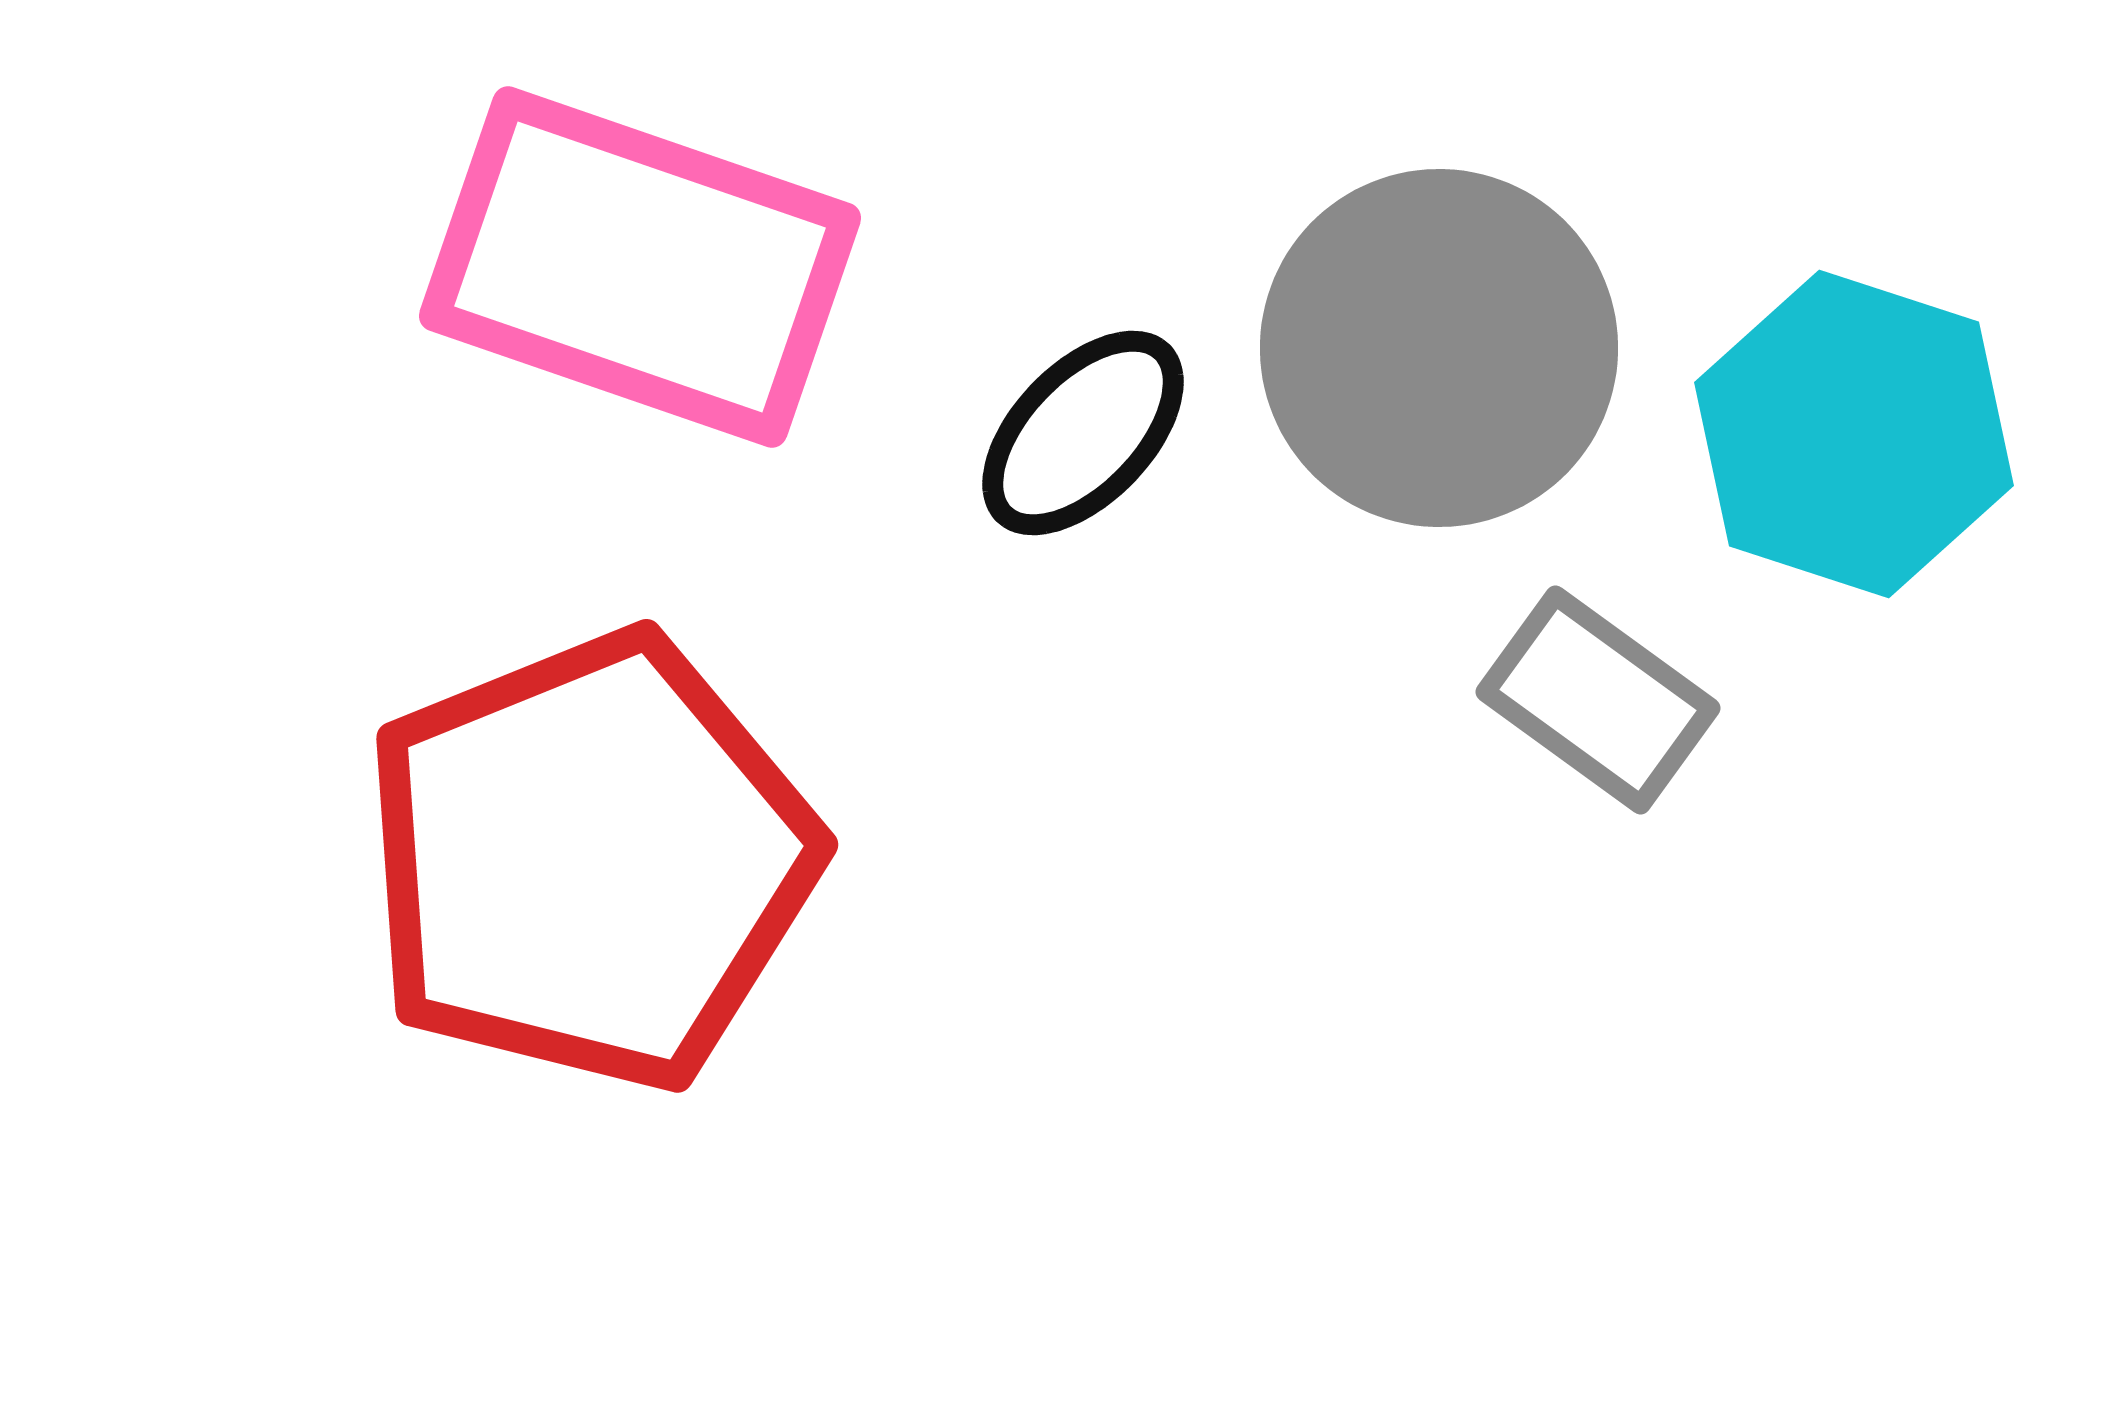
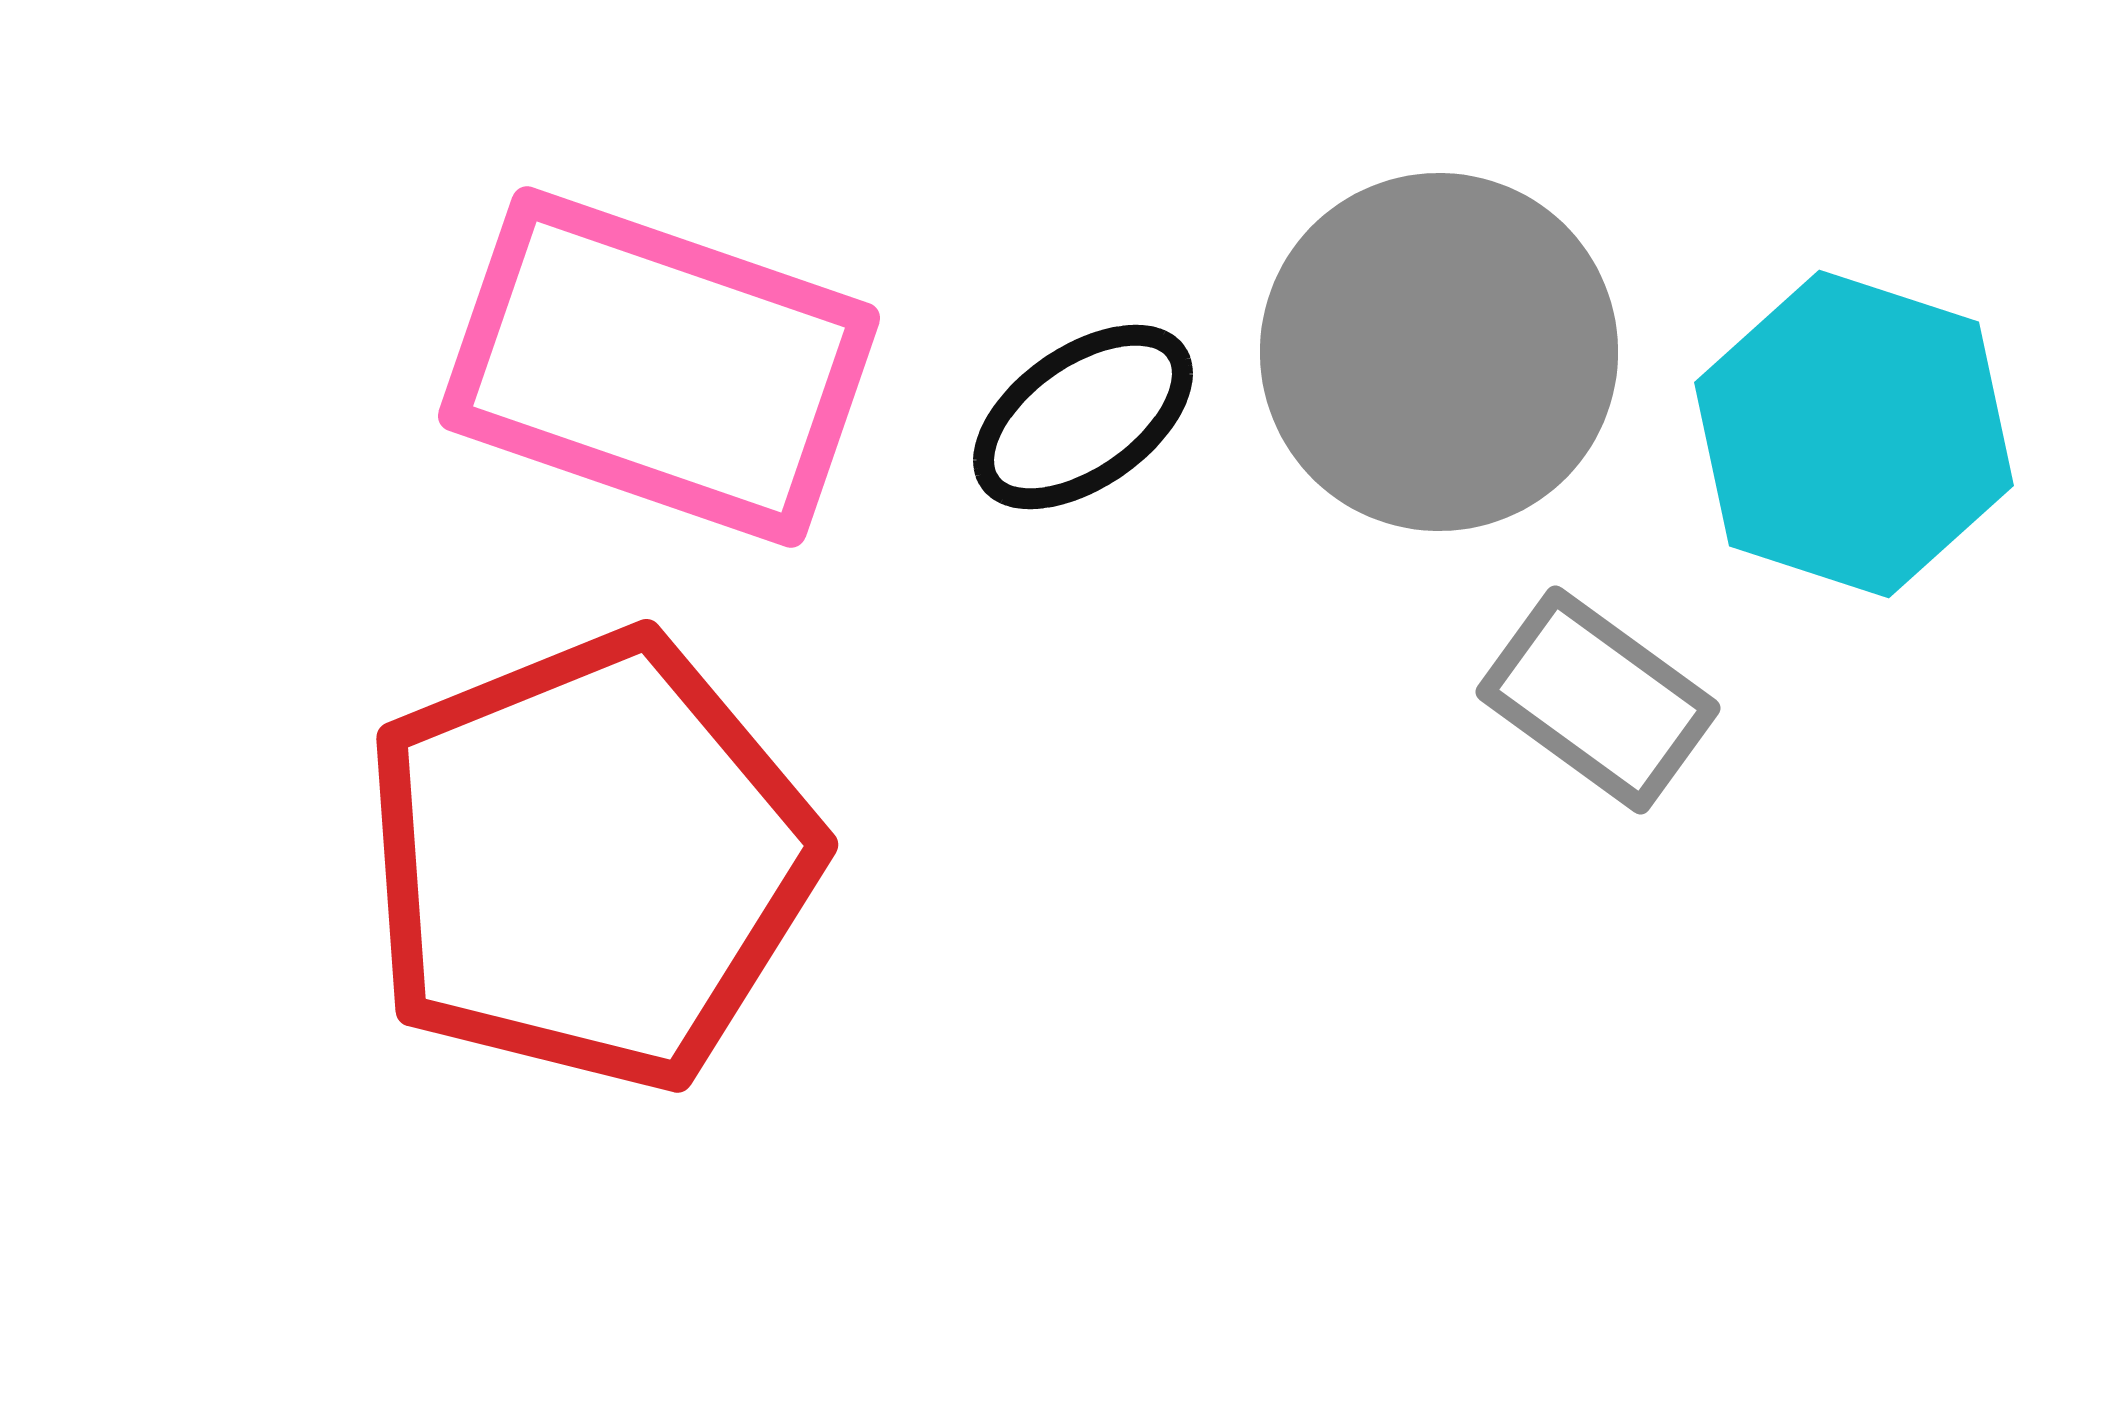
pink rectangle: moved 19 px right, 100 px down
gray circle: moved 4 px down
black ellipse: moved 16 px up; rotated 11 degrees clockwise
